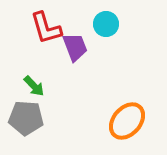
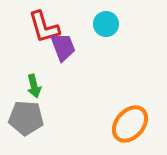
red L-shape: moved 2 px left, 1 px up
purple trapezoid: moved 12 px left
green arrow: rotated 30 degrees clockwise
orange ellipse: moved 3 px right, 3 px down
